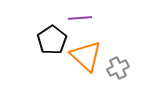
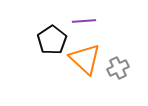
purple line: moved 4 px right, 3 px down
orange triangle: moved 1 px left, 3 px down
